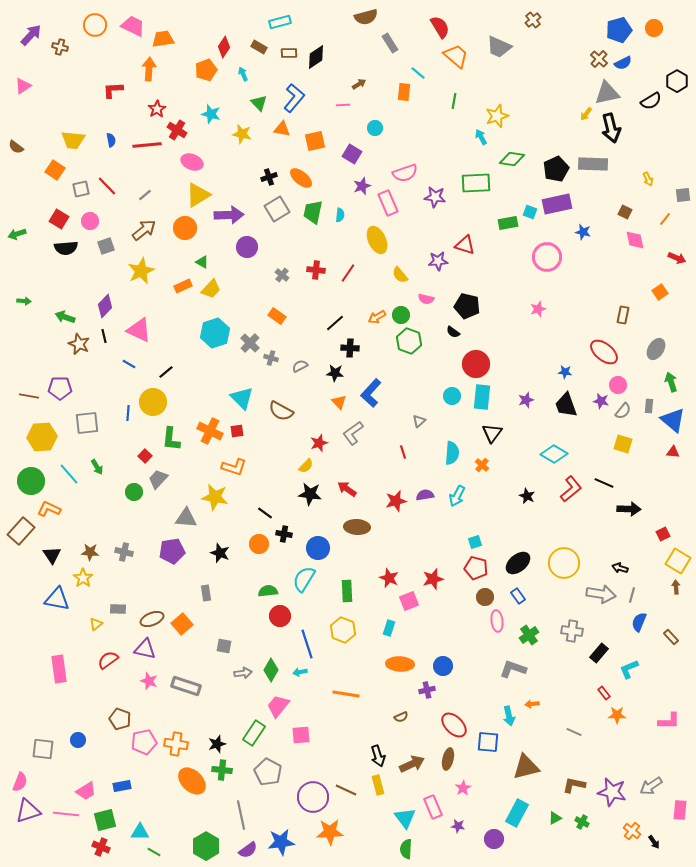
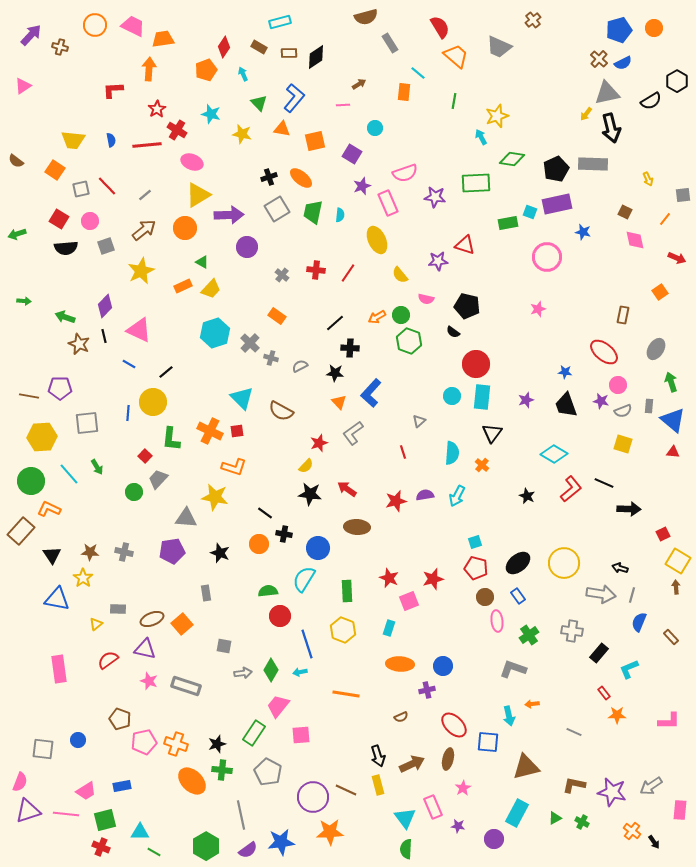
brown semicircle at (16, 147): moved 14 px down
gray semicircle at (623, 411): rotated 30 degrees clockwise
orange cross at (176, 744): rotated 10 degrees clockwise
